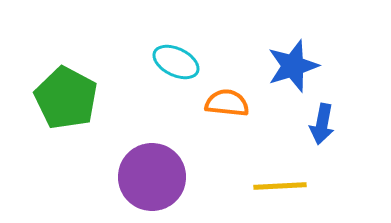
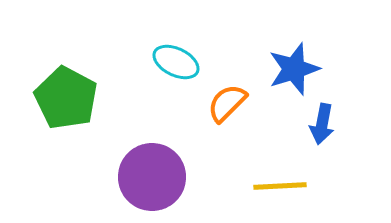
blue star: moved 1 px right, 3 px down
orange semicircle: rotated 51 degrees counterclockwise
